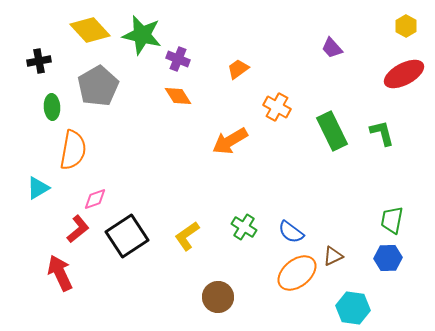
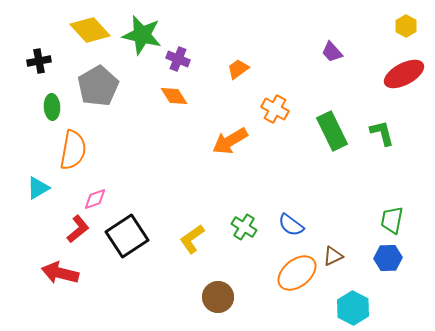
purple trapezoid: moved 4 px down
orange diamond: moved 4 px left
orange cross: moved 2 px left, 2 px down
blue semicircle: moved 7 px up
yellow L-shape: moved 5 px right, 3 px down
red arrow: rotated 51 degrees counterclockwise
cyan hexagon: rotated 20 degrees clockwise
